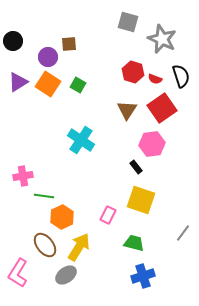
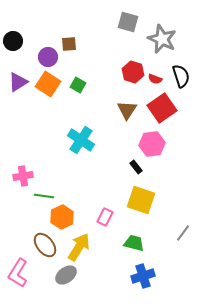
pink rectangle: moved 3 px left, 2 px down
